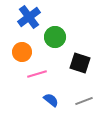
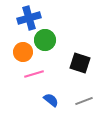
blue cross: moved 1 px down; rotated 20 degrees clockwise
green circle: moved 10 px left, 3 px down
orange circle: moved 1 px right
pink line: moved 3 px left
